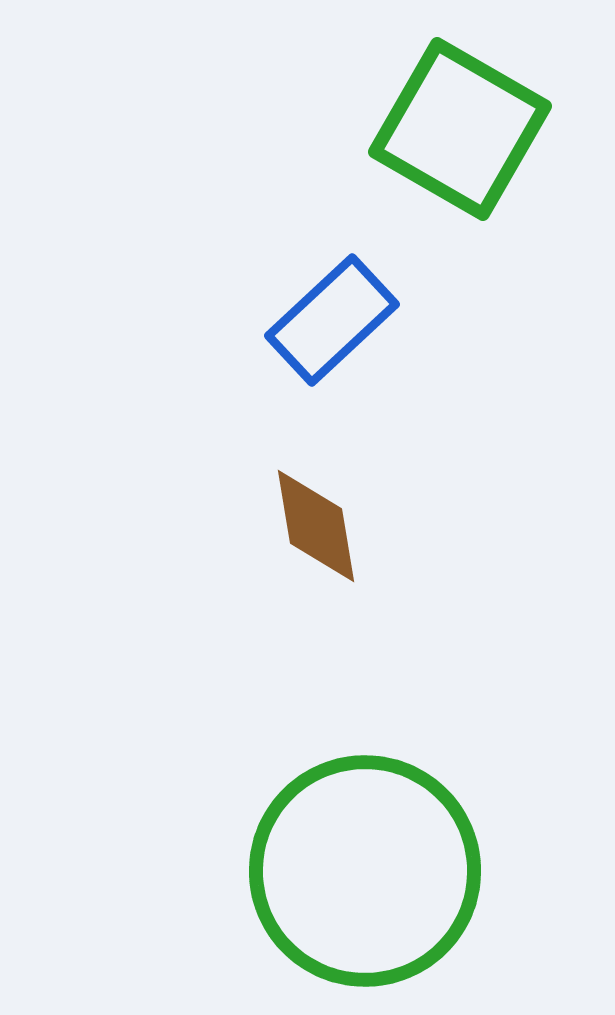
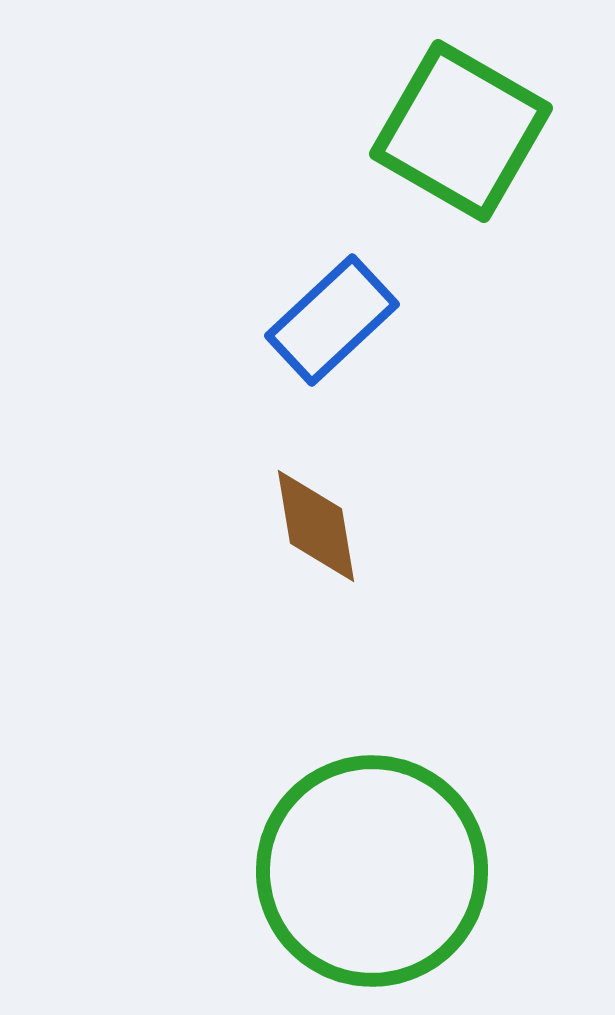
green square: moved 1 px right, 2 px down
green circle: moved 7 px right
